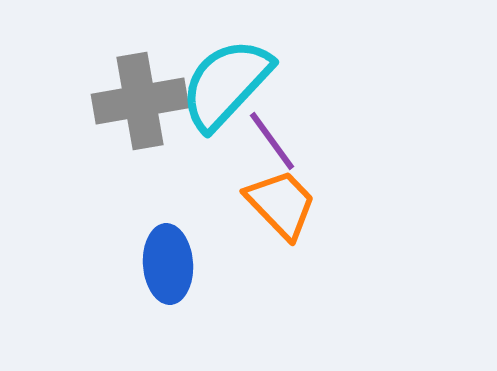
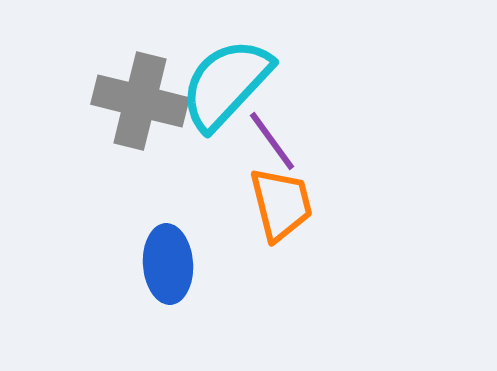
gray cross: rotated 24 degrees clockwise
orange trapezoid: rotated 30 degrees clockwise
